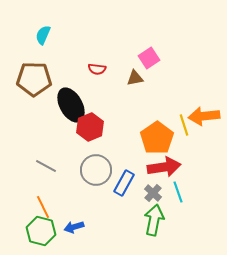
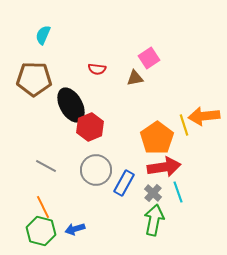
blue arrow: moved 1 px right, 2 px down
